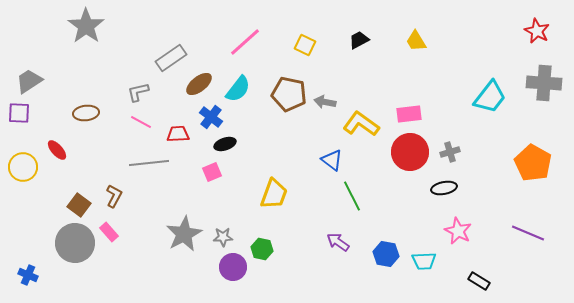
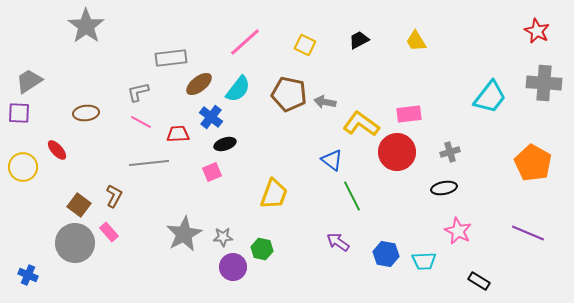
gray rectangle at (171, 58): rotated 28 degrees clockwise
red circle at (410, 152): moved 13 px left
